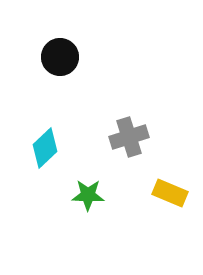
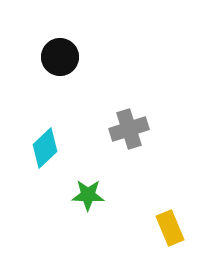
gray cross: moved 8 px up
yellow rectangle: moved 35 px down; rotated 44 degrees clockwise
